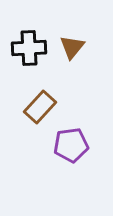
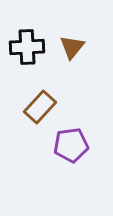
black cross: moved 2 px left, 1 px up
